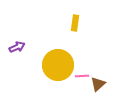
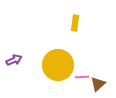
purple arrow: moved 3 px left, 13 px down
pink line: moved 1 px down
